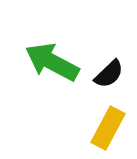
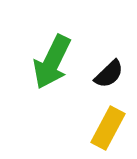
green arrow: rotated 92 degrees counterclockwise
